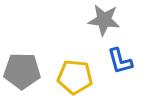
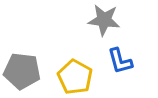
gray pentagon: rotated 6 degrees clockwise
yellow pentagon: rotated 24 degrees clockwise
